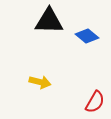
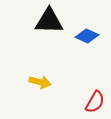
blue diamond: rotated 15 degrees counterclockwise
